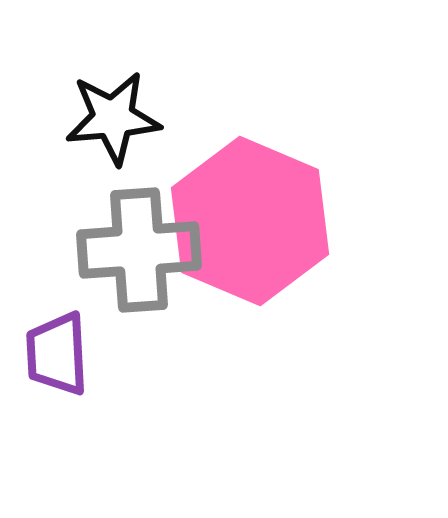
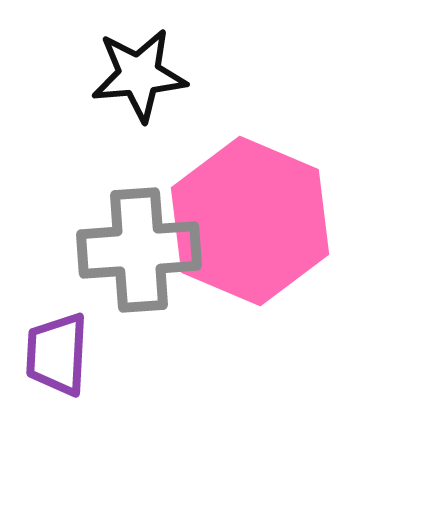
black star: moved 26 px right, 43 px up
purple trapezoid: rotated 6 degrees clockwise
